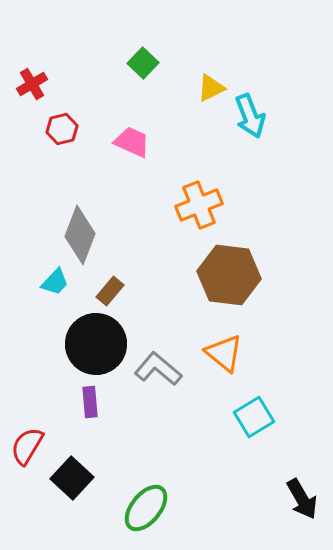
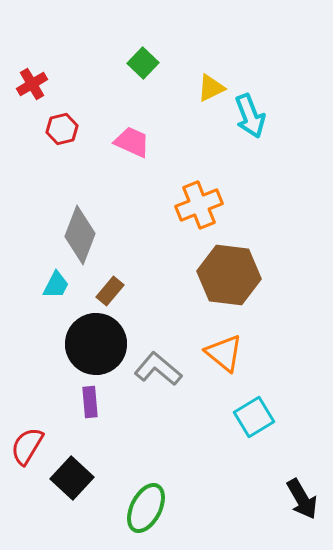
cyan trapezoid: moved 1 px right, 3 px down; rotated 16 degrees counterclockwise
green ellipse: rotated 12 degrees counterclockwise
